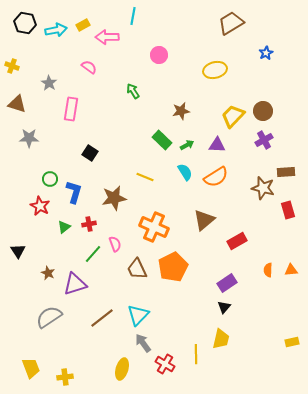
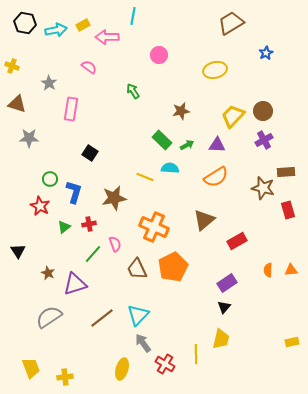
cyan semicircle at (185, 172): moved 15 px left, 4 px up; rotated 54 degrees counterclockwise
